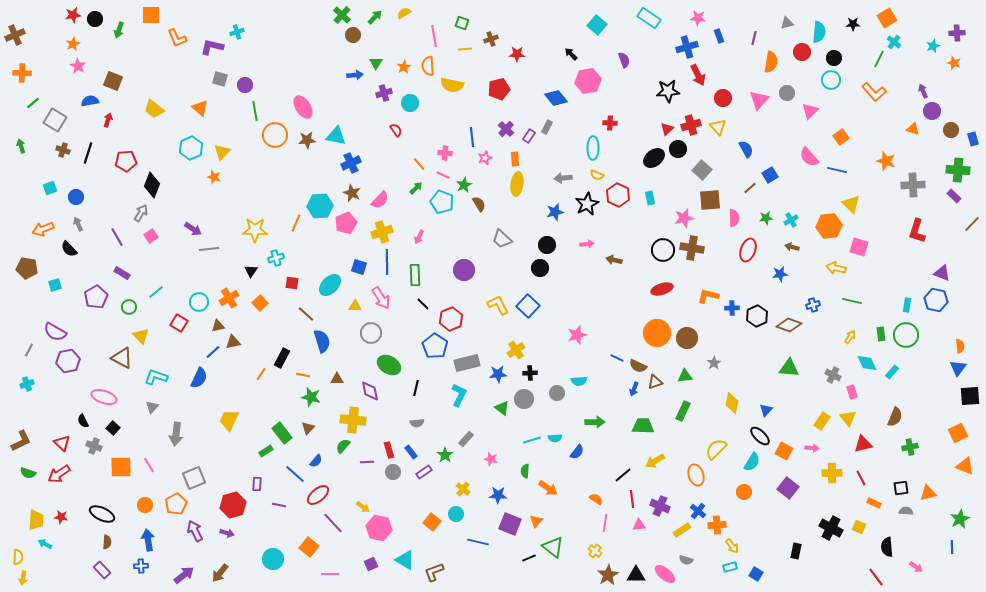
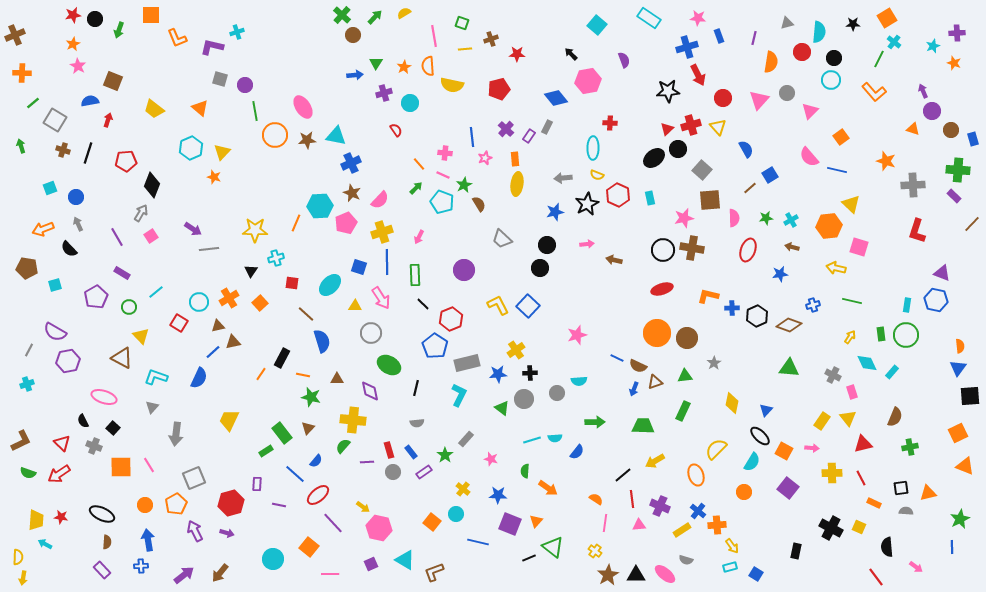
red hexagon at (233, 505): moved 2 px left, 2 px up
